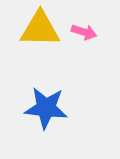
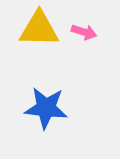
yellow triangle: moved 1 px left
